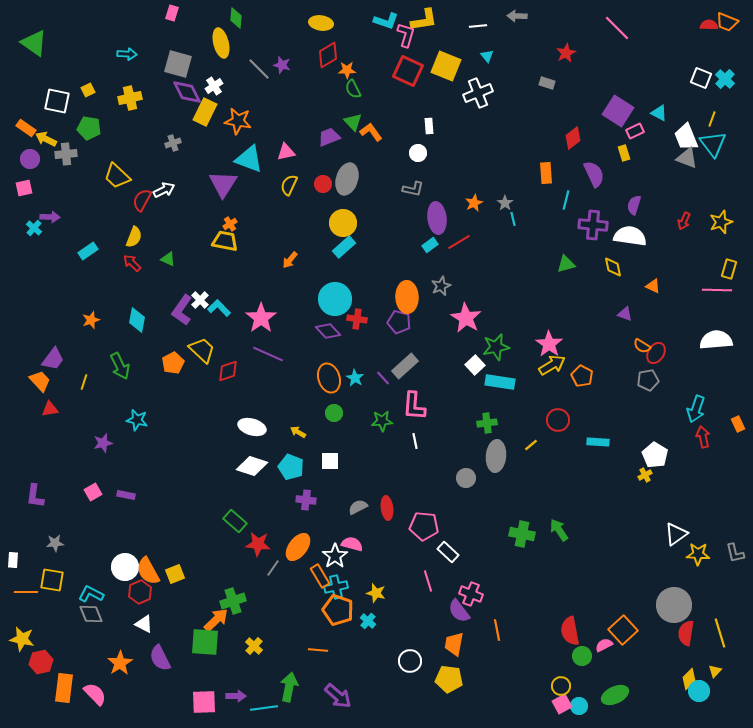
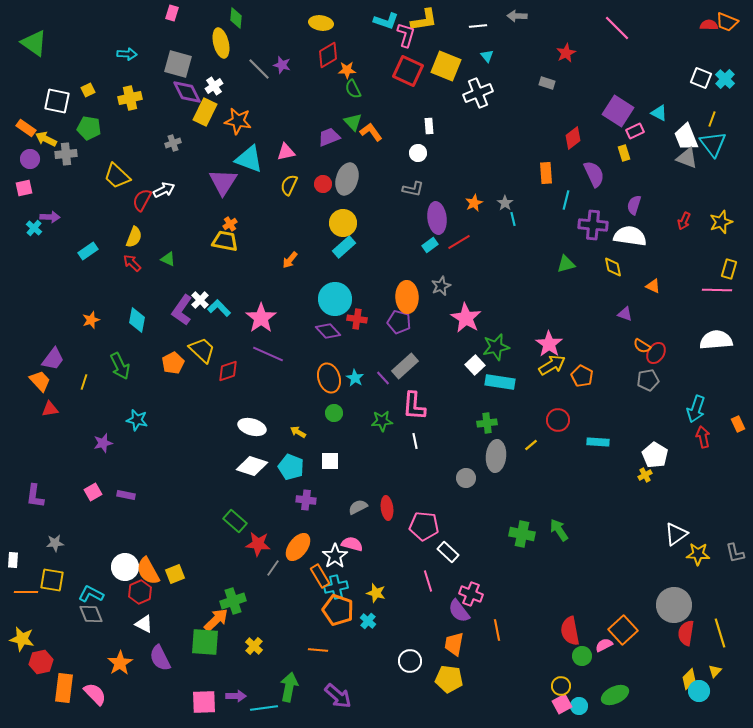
purple triangle at (223, 184): moved 2 px up
